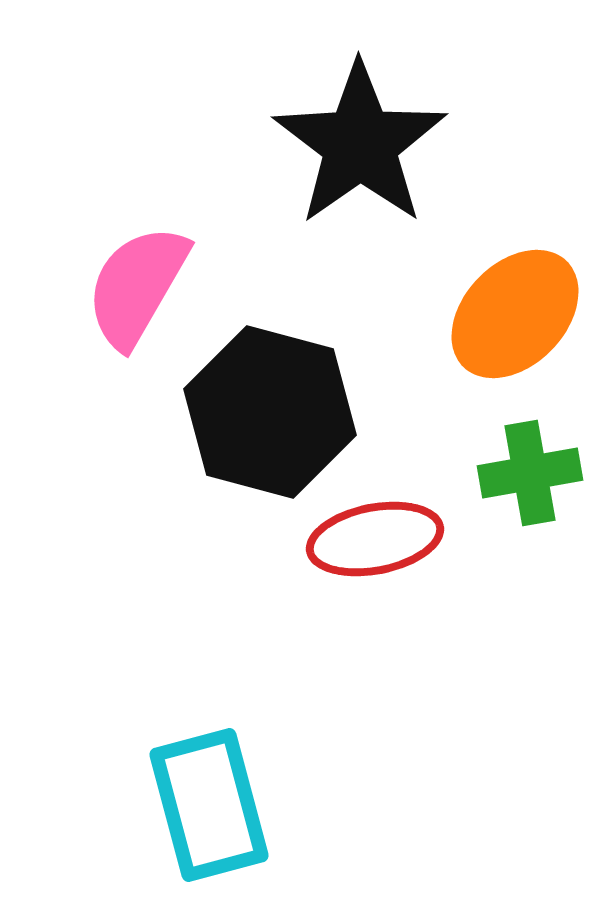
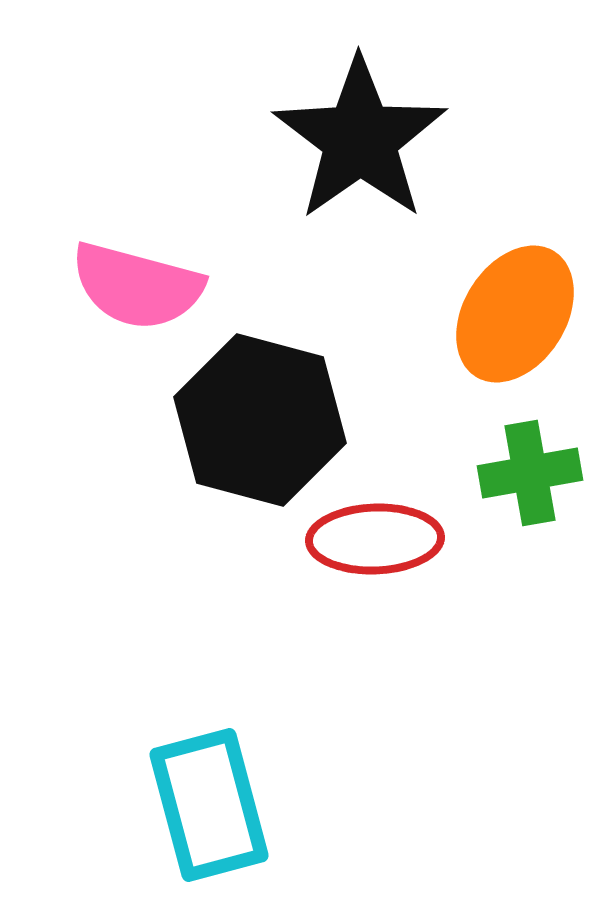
black star: moved 5 px up
pink semicircle: rotated 105 degrees counterclockwise
orange ellipse: rotated 12 degrees counterclockwise
black hexagon: moved 10 px left, 8 px down
red ellipse: rotated 9 degrees clockwise
